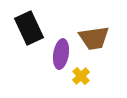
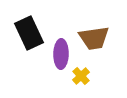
black rectangle: moved 5 px down
purple ellipse: rotated 8 degrees counterclockwise
